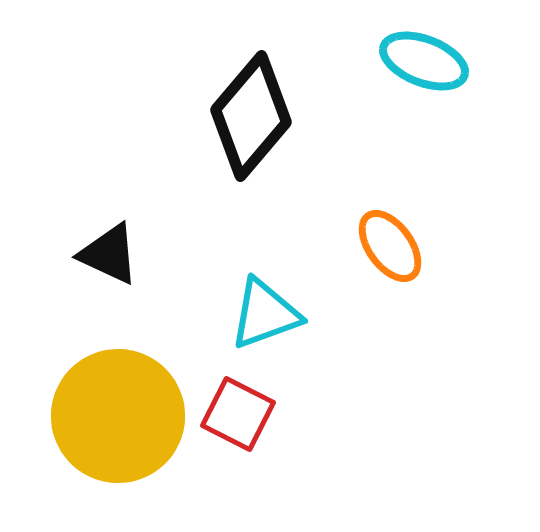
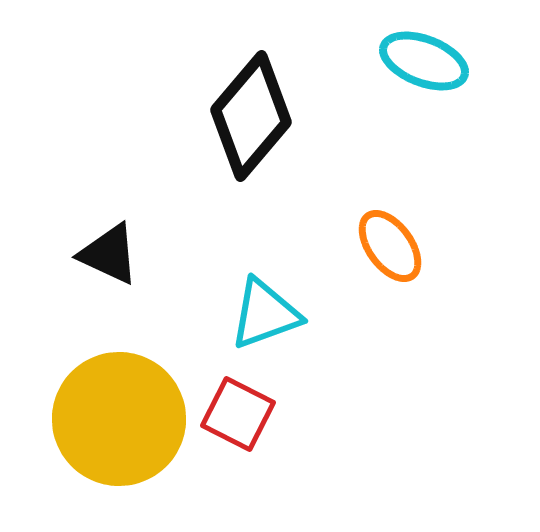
yellow circle: moved 1 px right, 3 px down
